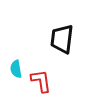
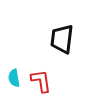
cyan semicircle: moved 2 px left, 9 px down
